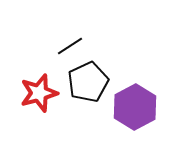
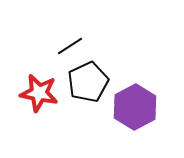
red star: rotated 27 degrees clockwise
